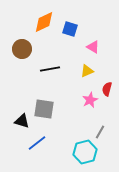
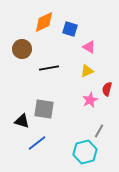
pink triangle: moved 4 px left
black line: moved 1 px left, 1 px up
gray line: moved 1 px left, 1 px up
